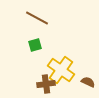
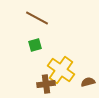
brown semicircle: rotated 40 degrees counterclockwise
